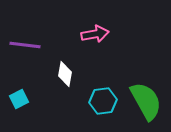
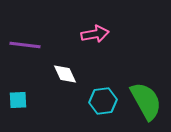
white diamond: rotated 35 degrees counterclockwise
cyan square: moved 1 px left, 1 px down; rotated 24 degrees clockwise
